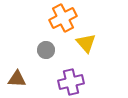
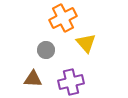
brown triangle: moved 16 px right
